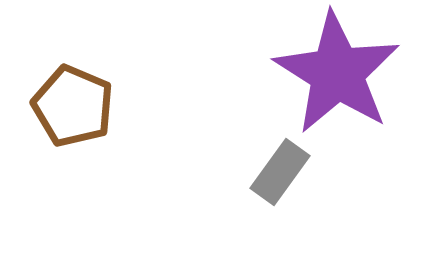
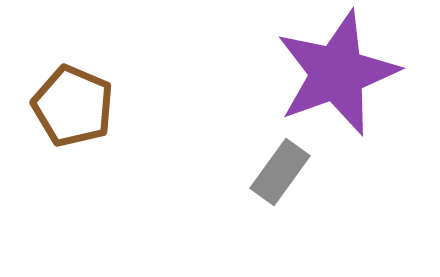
purple star: rotated 20 degrees clockwise
